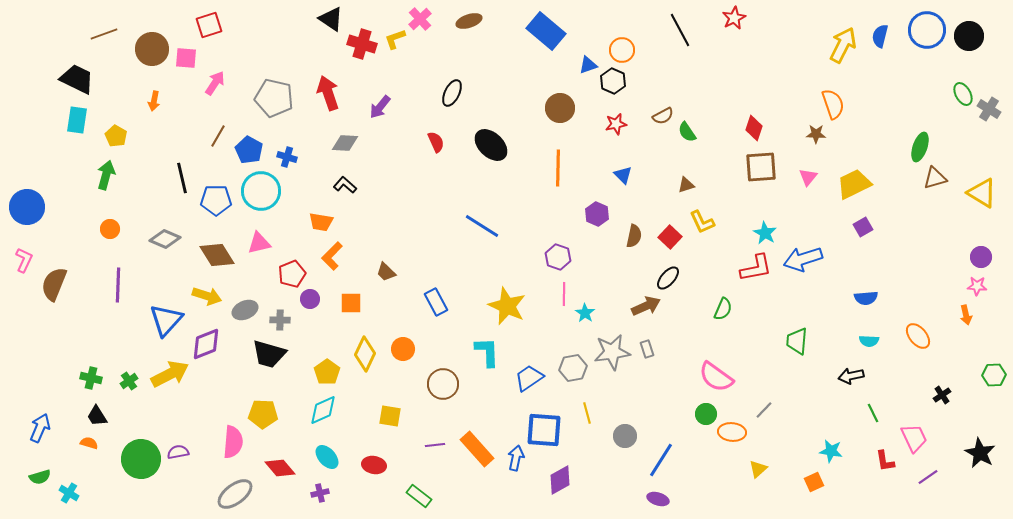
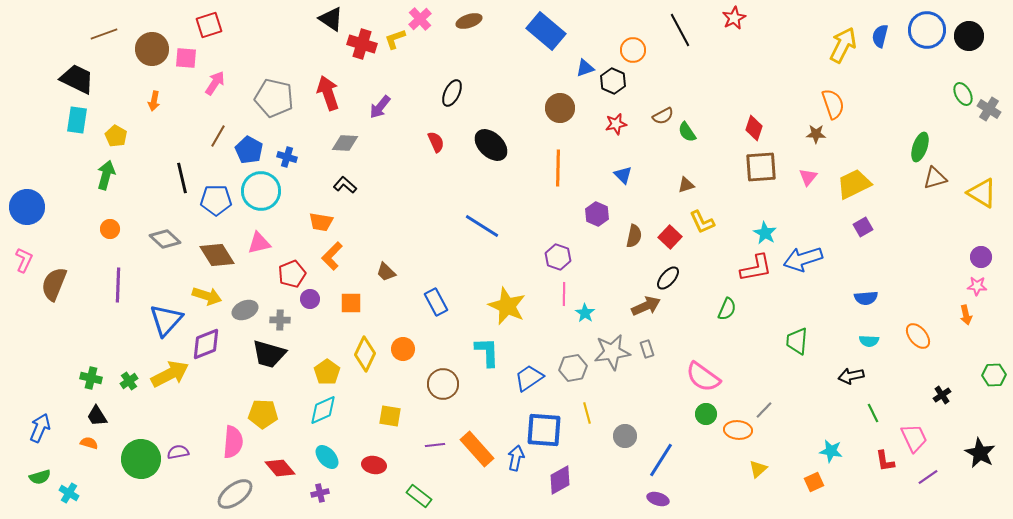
orange circle at (622, 50): moved 11 px right
blue triangle at (588, 65): moved 3 px left, 3 px down
gray diamond at (165, 239): rotated 20 degrees clockwise
green semicircle at (723, 309): moved 4 px right
pink semicircle at (716, 377): moved 13 px left
orange ellipse at (732, 432): moved 6 px right, 2 px up
